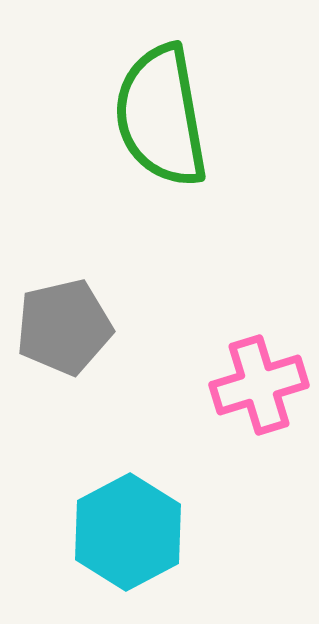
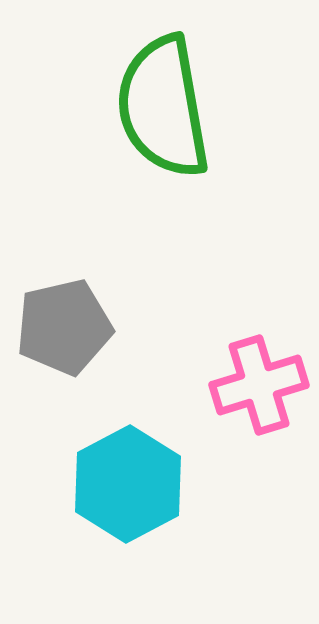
green semicircle: moved 2 px right, 9 px up
cyan hexagon: moved 48 px up
